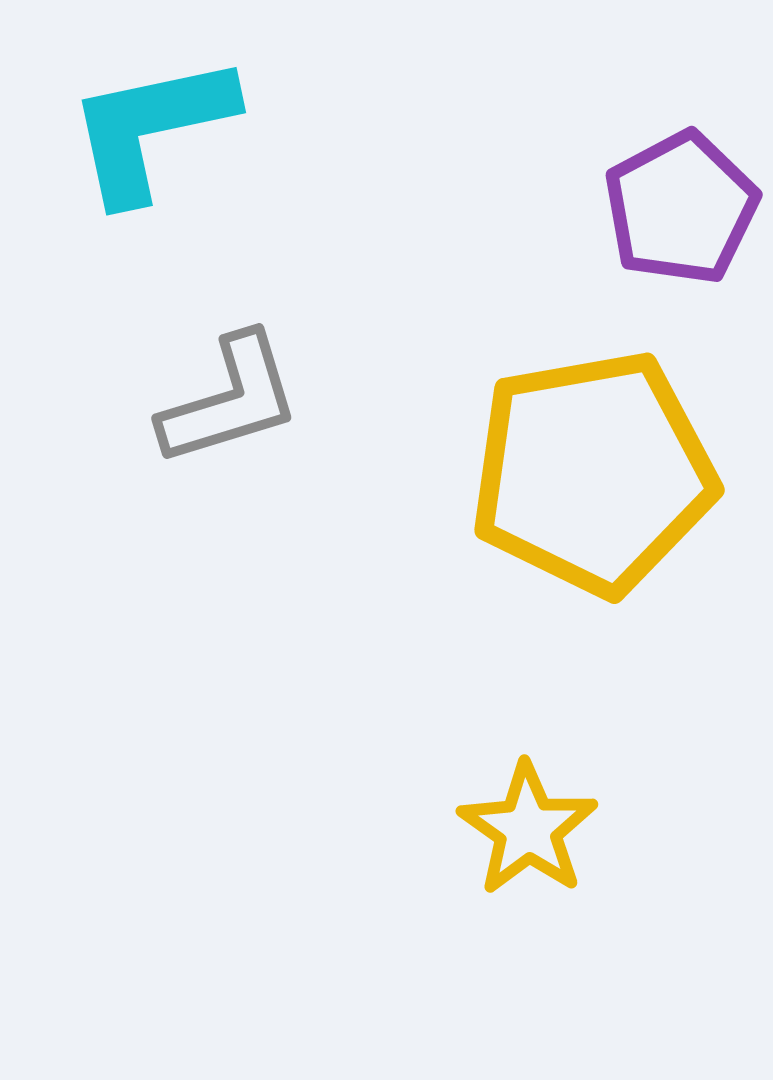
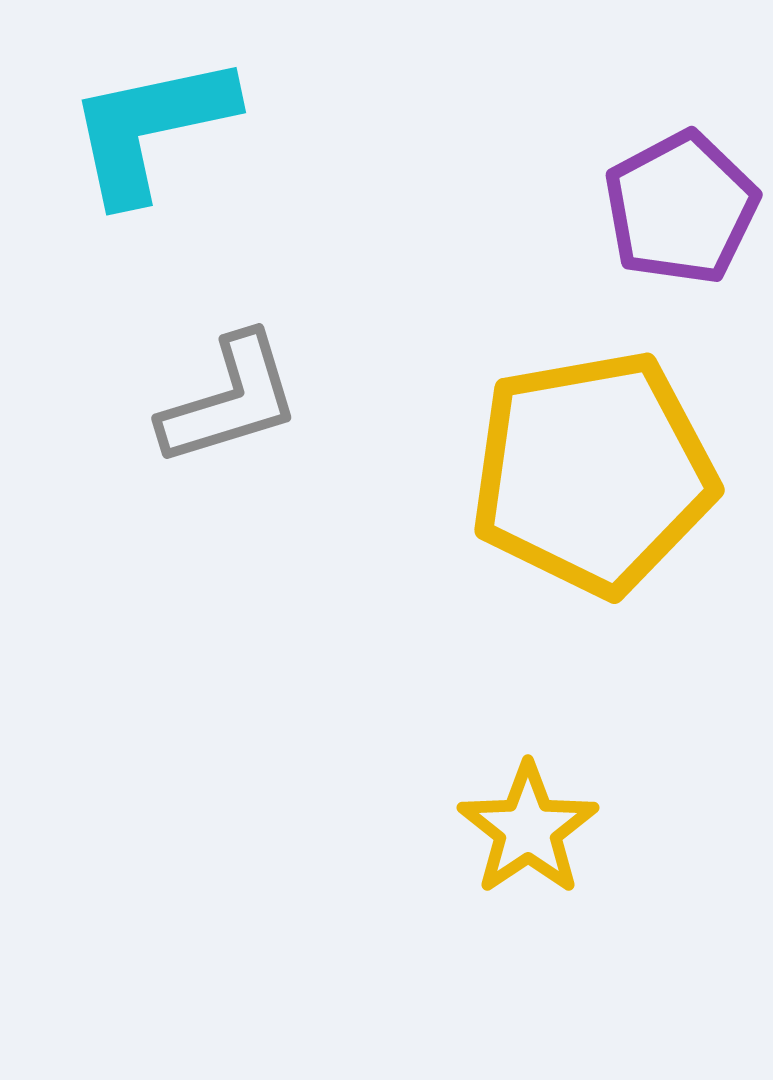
yellow star: rotated 3 degrees clockwise
